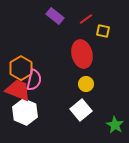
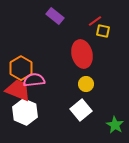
red line: moved 9 px right, 2 px down
pink semicircle: rotated 110 degrees counterclockwise
